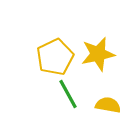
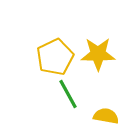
yellow star: rotated 12 degrees clockwise
yellow semicircle: moved 2 px left, 11 px down
